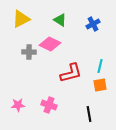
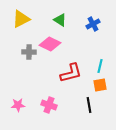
black line: moved 9 px up
